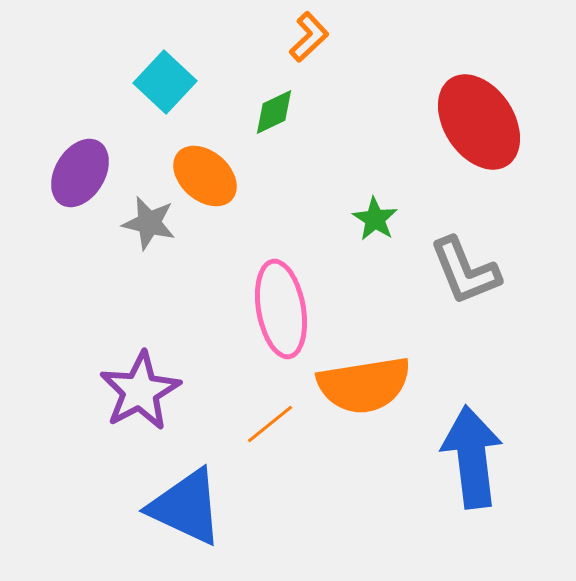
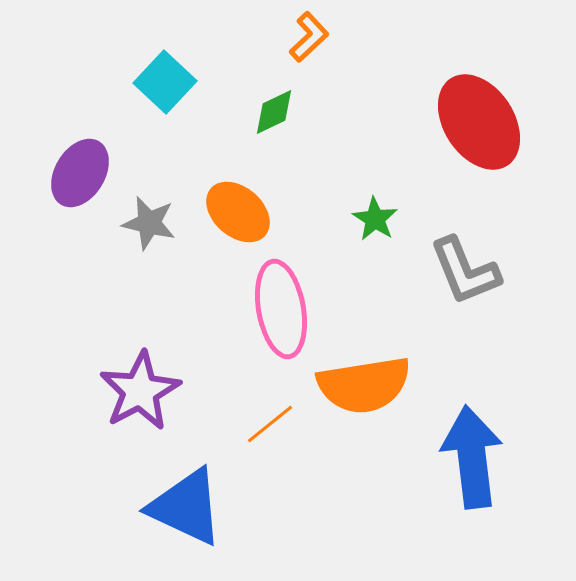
orange ellipse: moved 33 px right, 36 px down
